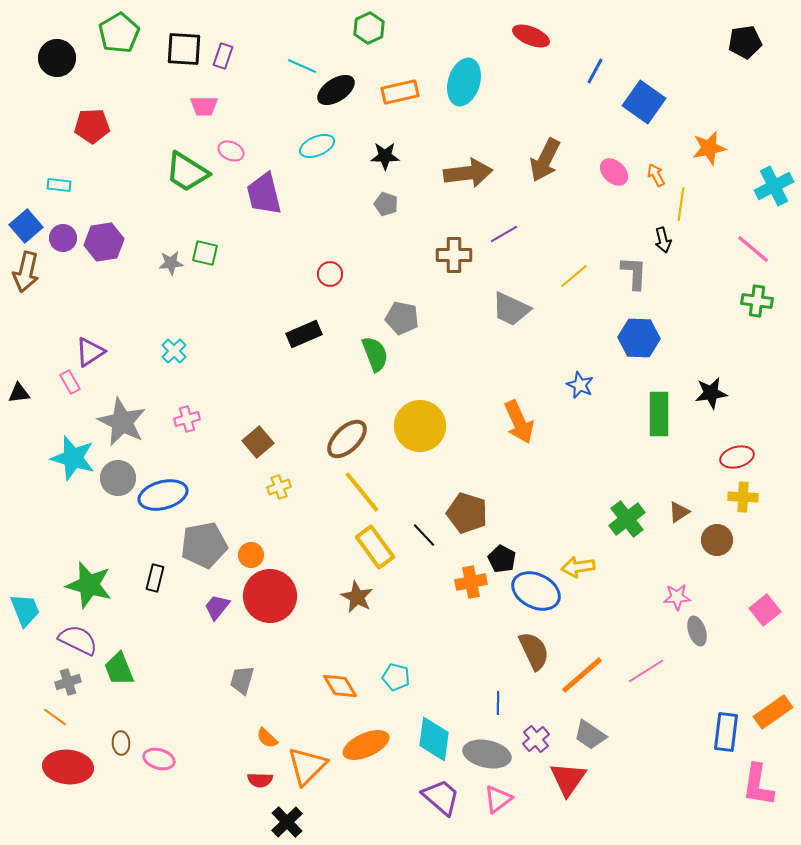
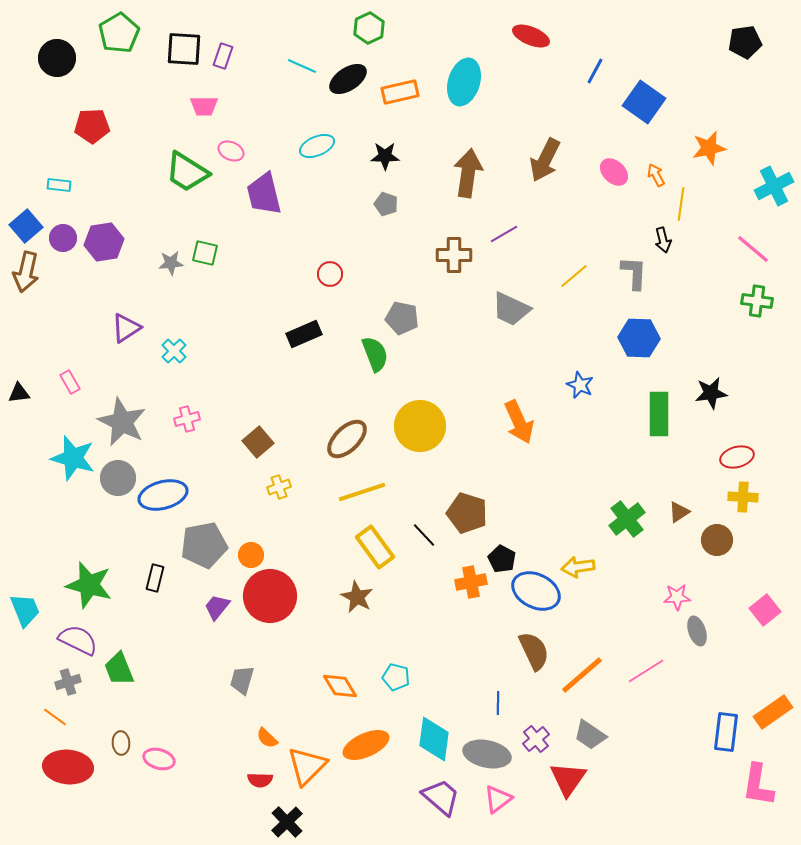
black ellipse at (336, 90): moved 12 px right, 11 px up
brown arrow at (468, 173): rotated 75 degrees counterclockwise
purple triangle at (90, 352): moved 36 px right, 24 px up
yellow line at (362, 492): rotated 69 degrees counterclockwise
